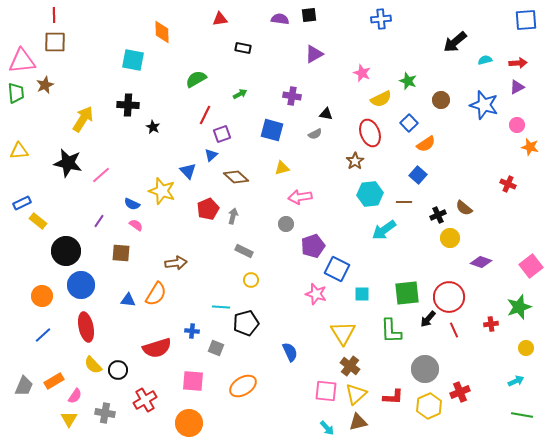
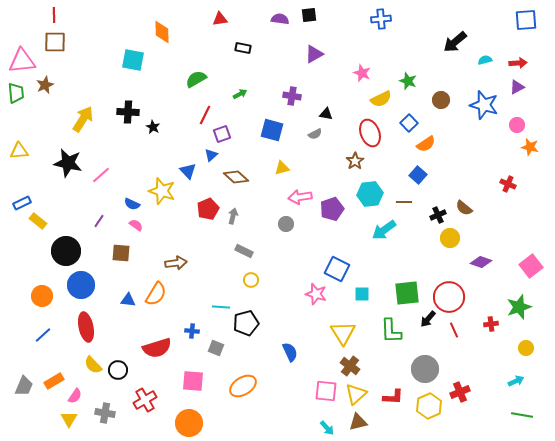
black cross at (128, 105): moved 7 px down
purple pentagon at (313, 246): moved 19 px right, 37 px up
